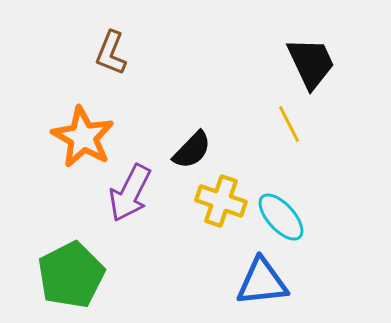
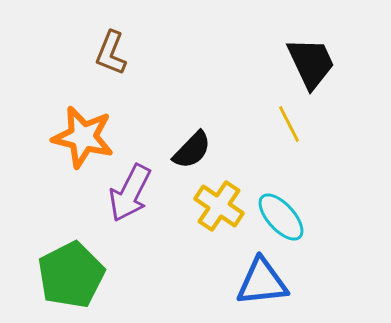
orange star: rotated 16 degrees counterclockwise
yellow cross: moved 2 px left, 5 px down; rotated 15 degrees clockwise
